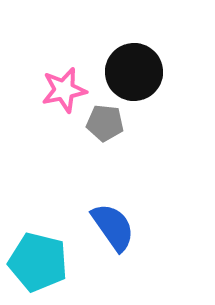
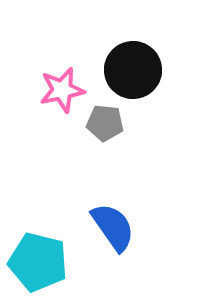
black circle: moved 1 px left, 2 px up
pink star: moved 2 px left
